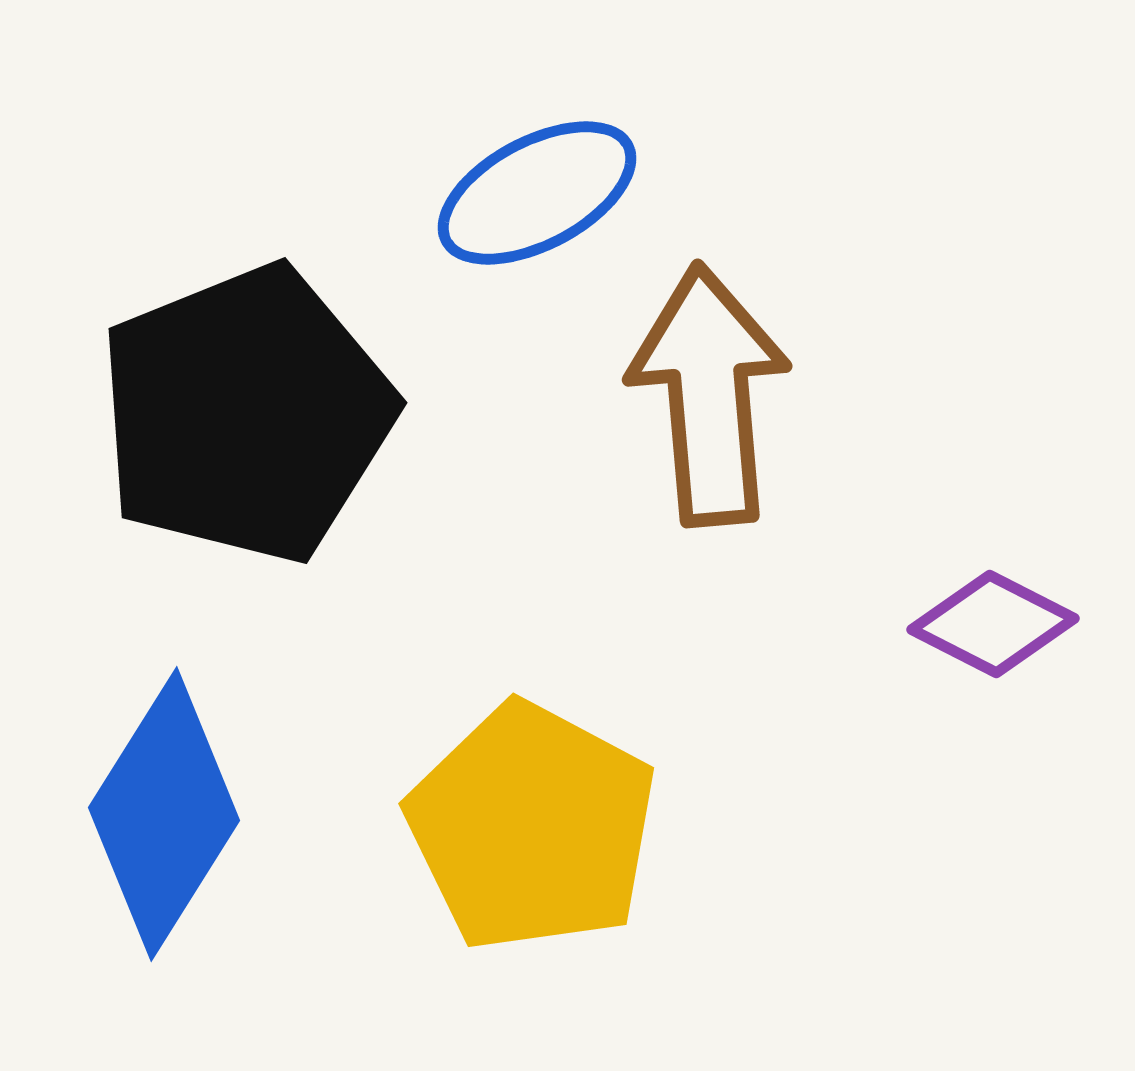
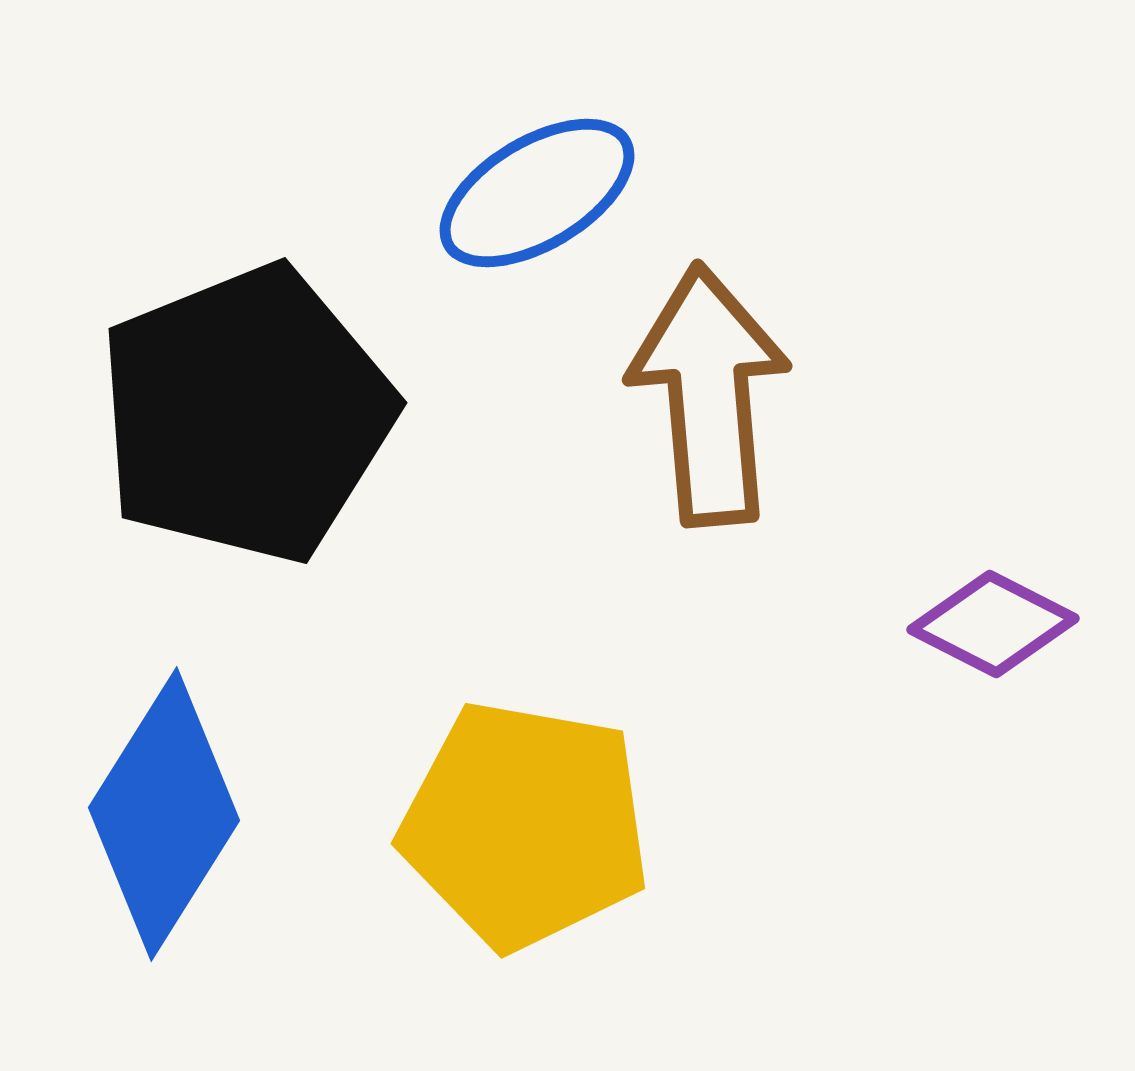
blue ellipse: rotated 3 degrees counterclockwise
yellow pentagon: moved 7 px left, 2 px up; rotated 18 degrees counterclockwise
